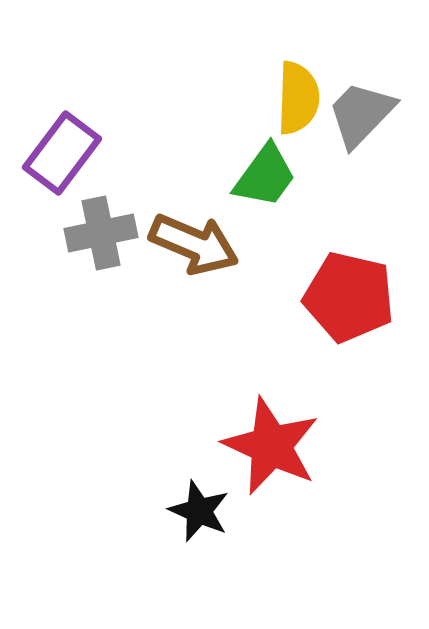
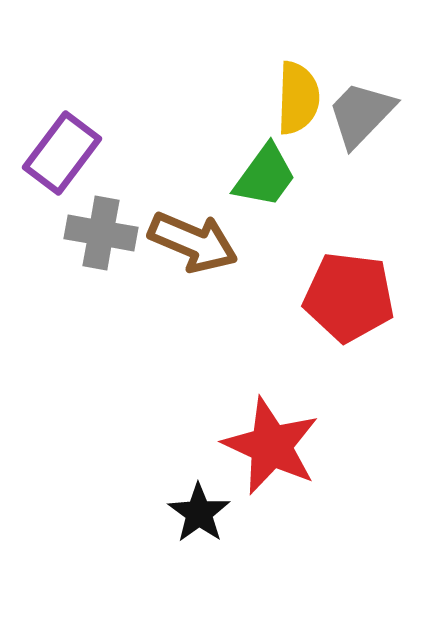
gray cross: rotated 22 degrees clockwise
brown arrow: moved 1 px left, 2 px up
red pentagon: rotated 6 degrees counterclockwise
black star: moved 2 px down; rotated 12 degrees clockwise
